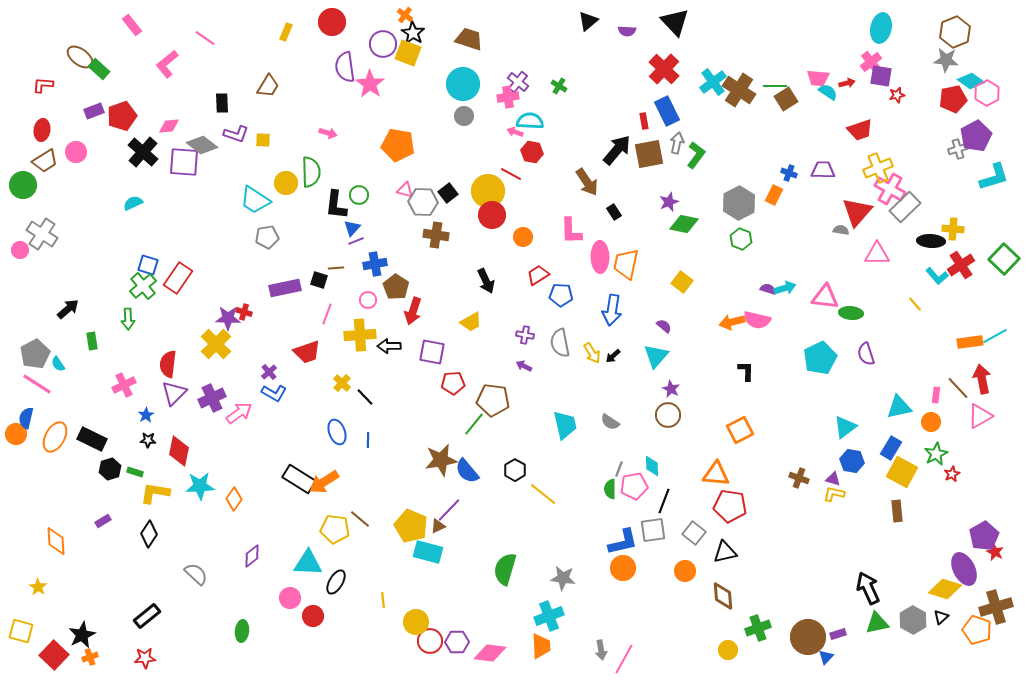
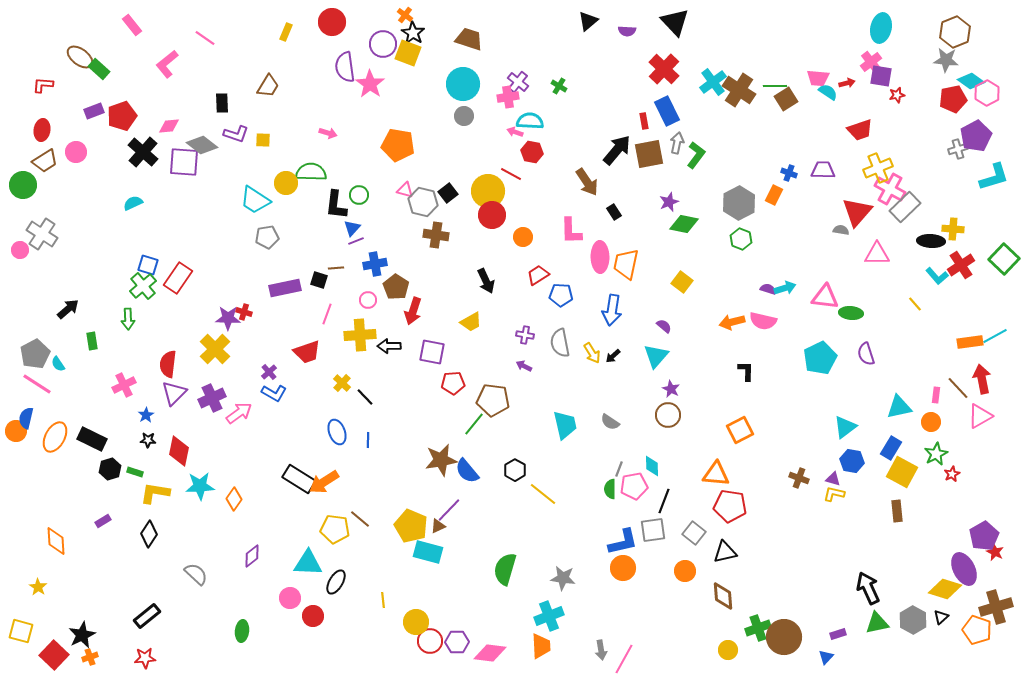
green semicircle at (311, 172): rotated 88 degrees counterclockwise
gray hexagon at (423, 202): rotated 12 degrees clockwise
pink semicircle at (757, 320): moved 6 px right, 1 px down
yellow cross at (216, 344): moved 1 px left, 5 px down
orange circle at (16, 434): moved 3 px up
brown circle at (808, 637): moved 24 px left
